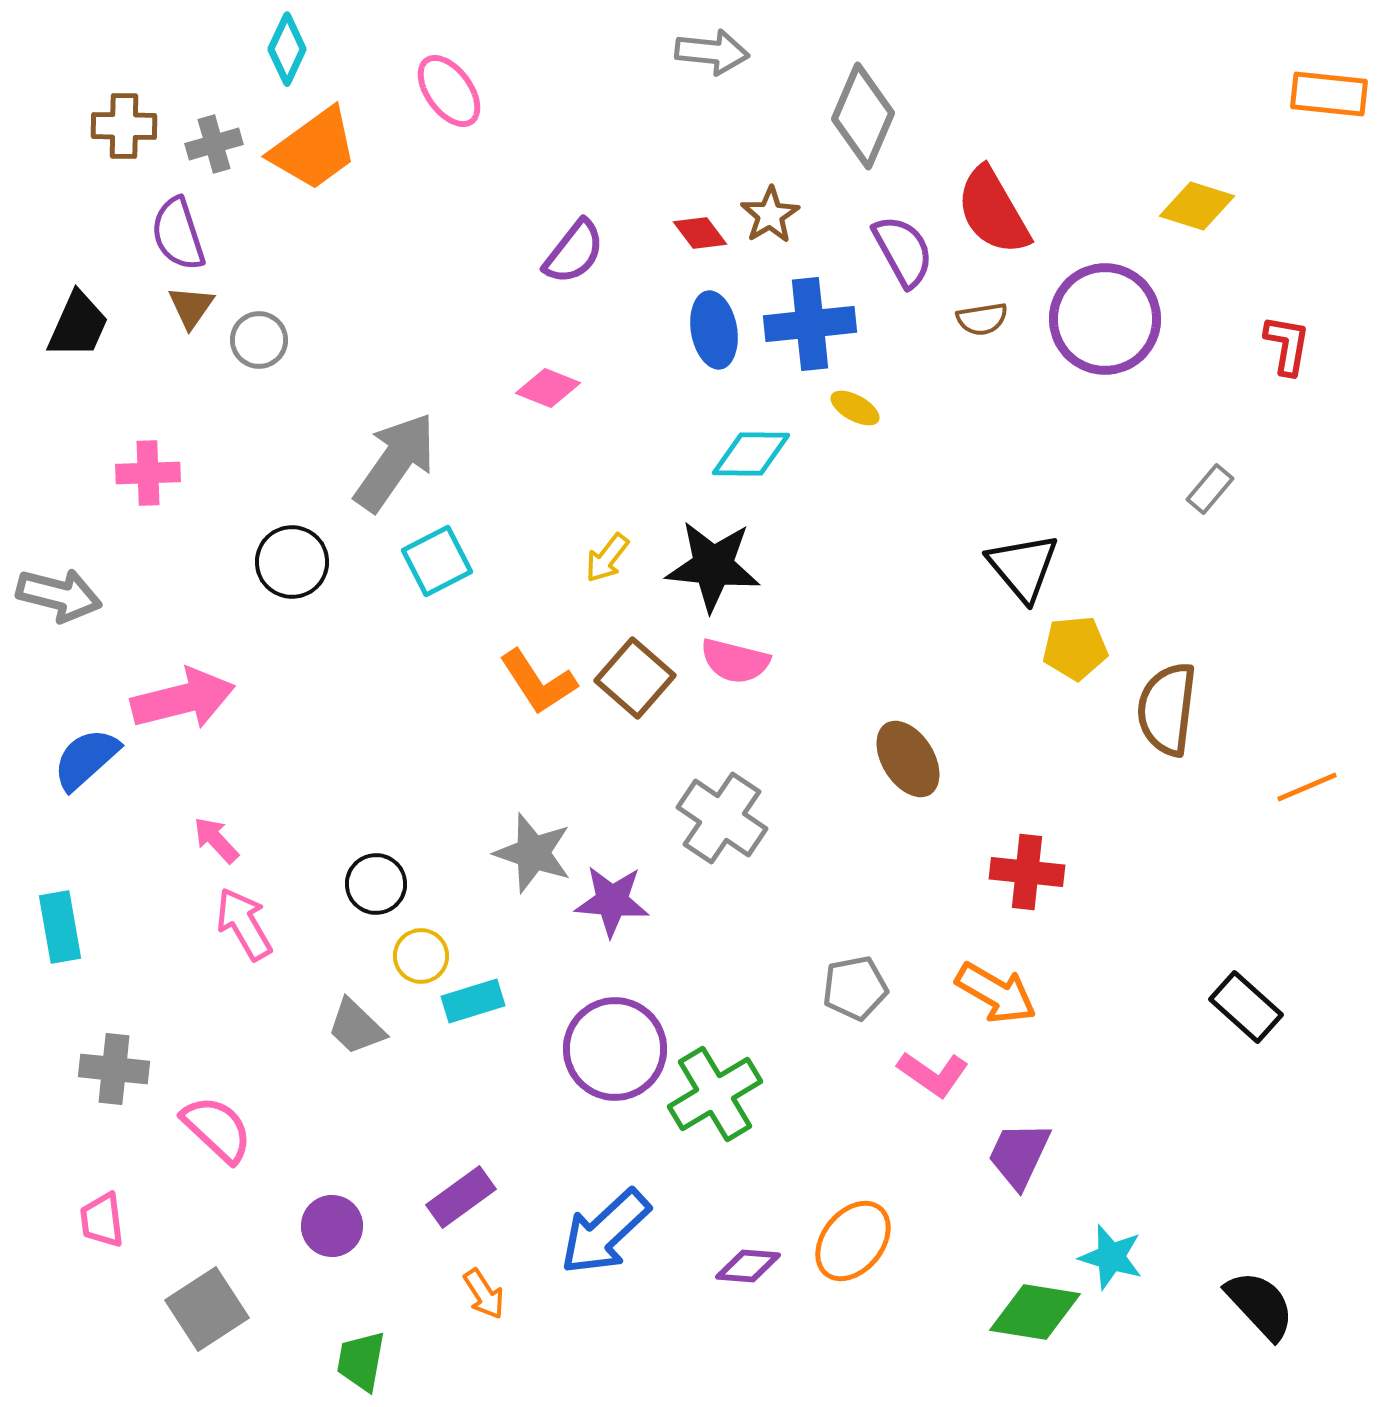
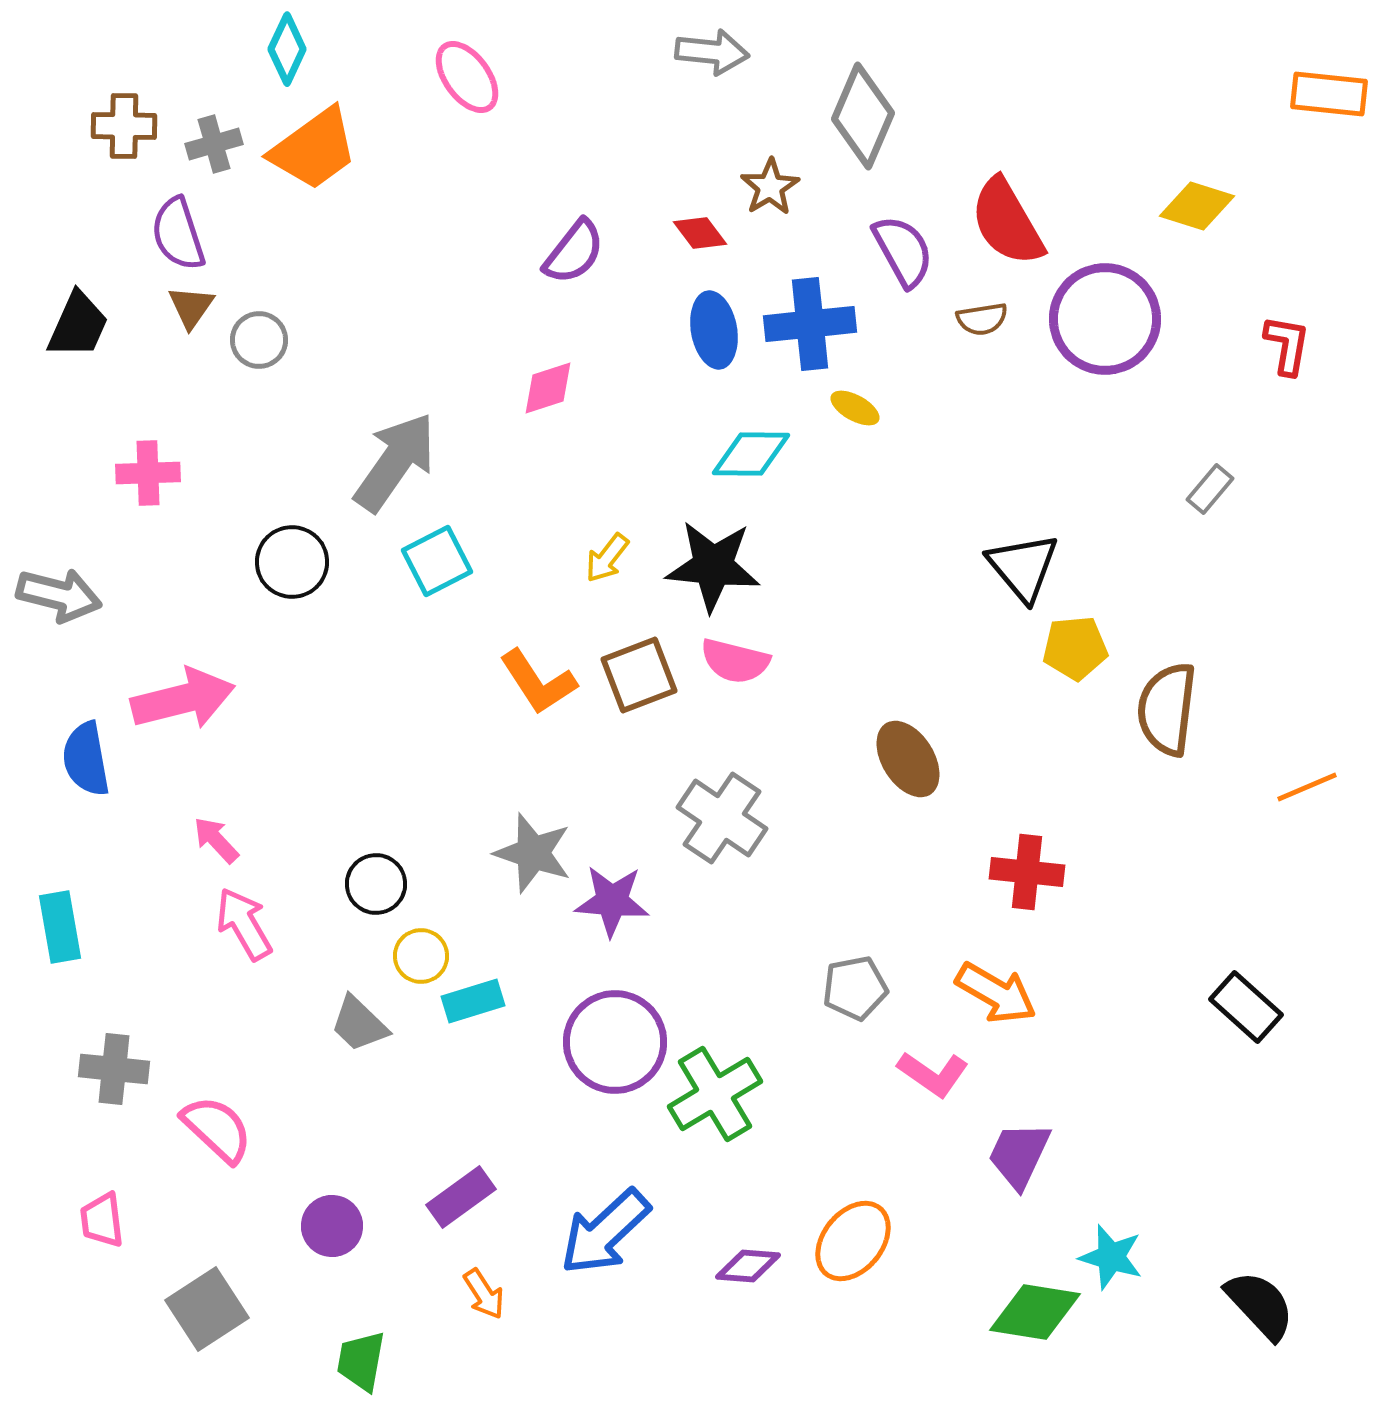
pink ellipse at (449, 91): moved 18 px right, 14 px up
red semicircle at (993, 211): moved 14 px right, 11 px down
brown star at (770, 215): moved 28 px up
pink diamond at (548, 388): rotated 40 degrees counterclockwise
brown square at (635, 678): moved 4 px right, 3 px up; rotated 28 degrees clockwise
blue semicircle at (86, 759): rotated 58 degrees counterclockwise
gray trapezoid at (356, 1027): moved 3 px right, 3 px up
purple circle at (615, 1049): moved 7 px up
